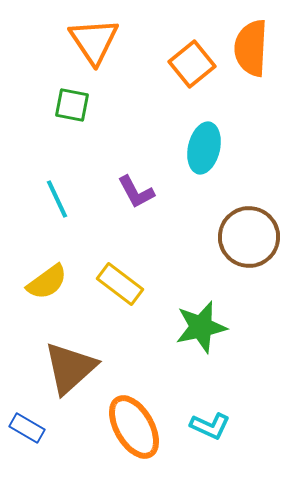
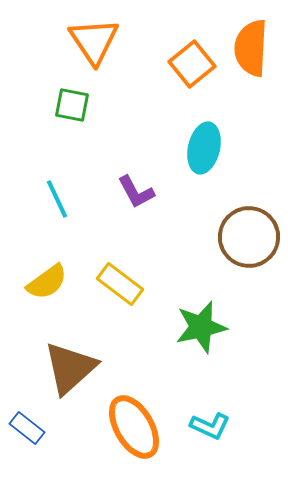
blue rectangle: rotated 8 degrees clockwise
